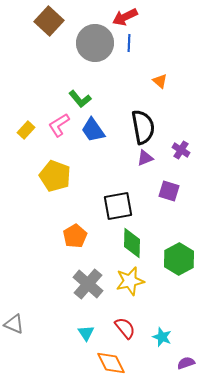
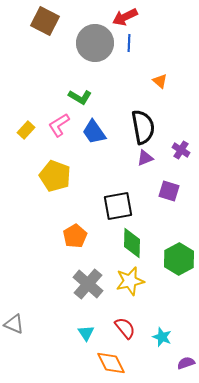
brown square: moved 4 px left; rotated 16 degrees counterclockwise
green L-shape: moved 2 px up; rotated 20 degrees counterclockwise
blue trapezoid: moved 1 px right, 2 px down
